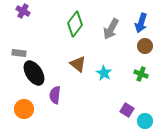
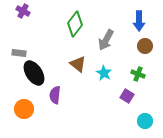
blue arrow: moved 2 px left, 2 px up; rotated 18 degrees counterclockwise
gray arrow: moved 5 px left, 11 px down
green cross: moved 3 px left
purple square: moved 14 px up
